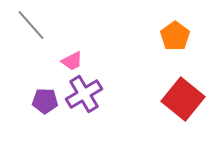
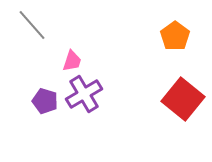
gray line: moved 1 px right
pink trapezoid: rotated 45 degrees counterclockwise
purple pentagon: rotated 15 degrees clockwise
